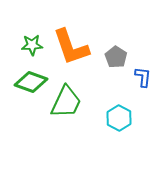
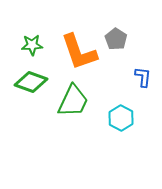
orange L-shape: moved 8 px right, 5 px down
gray pentagon: moved 18 px up
green trapezoid: moved 7 px right, 1 px up
cyan hexagon: moved 2 px right
